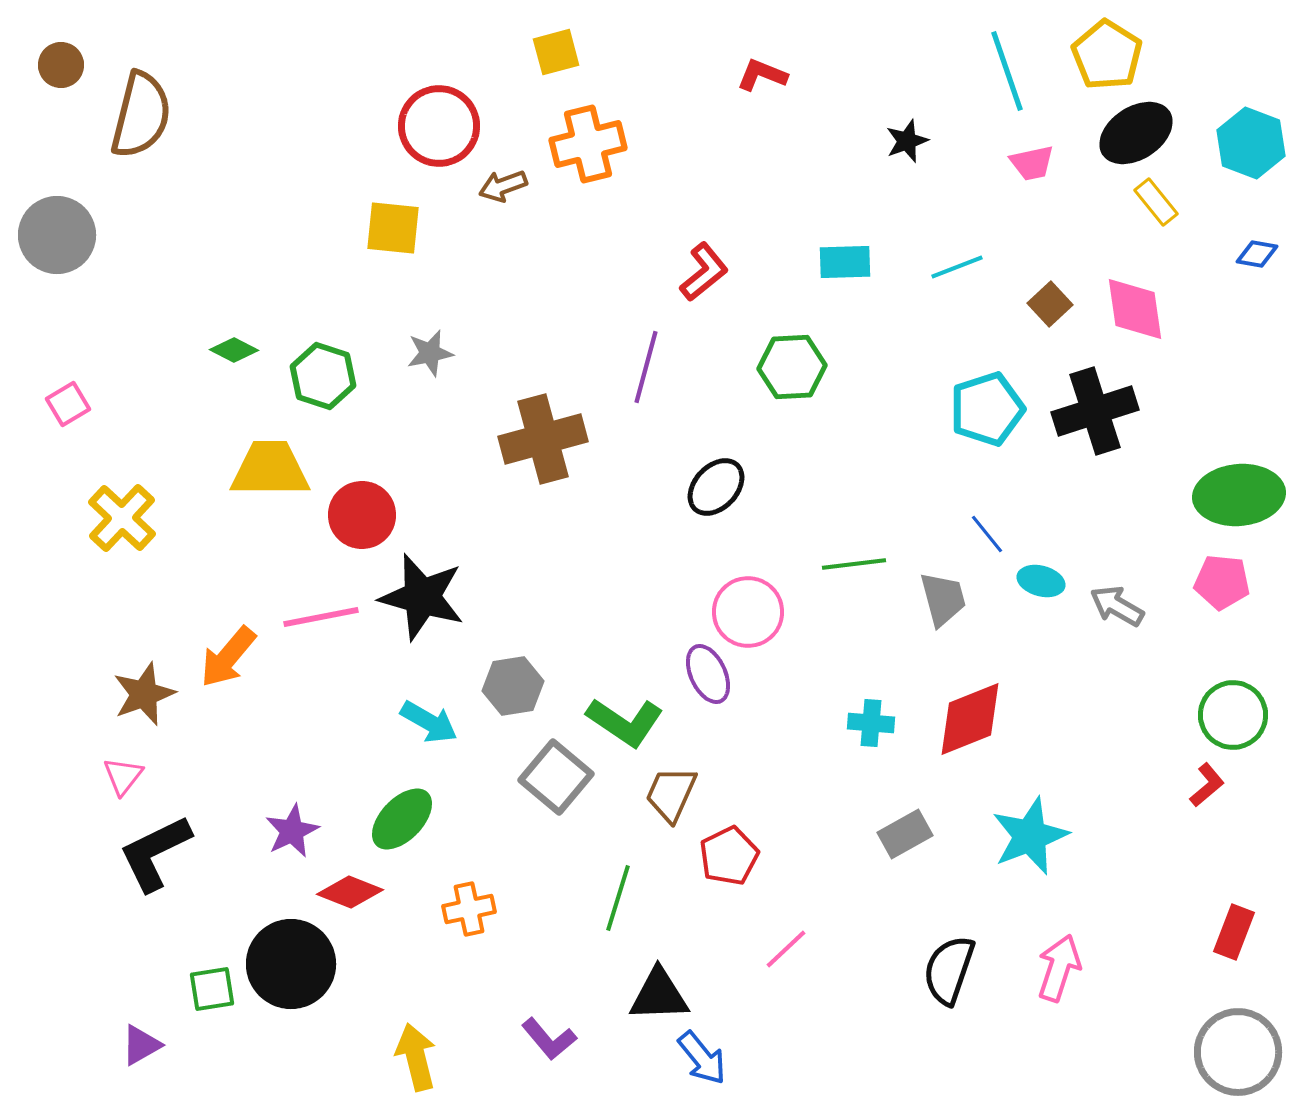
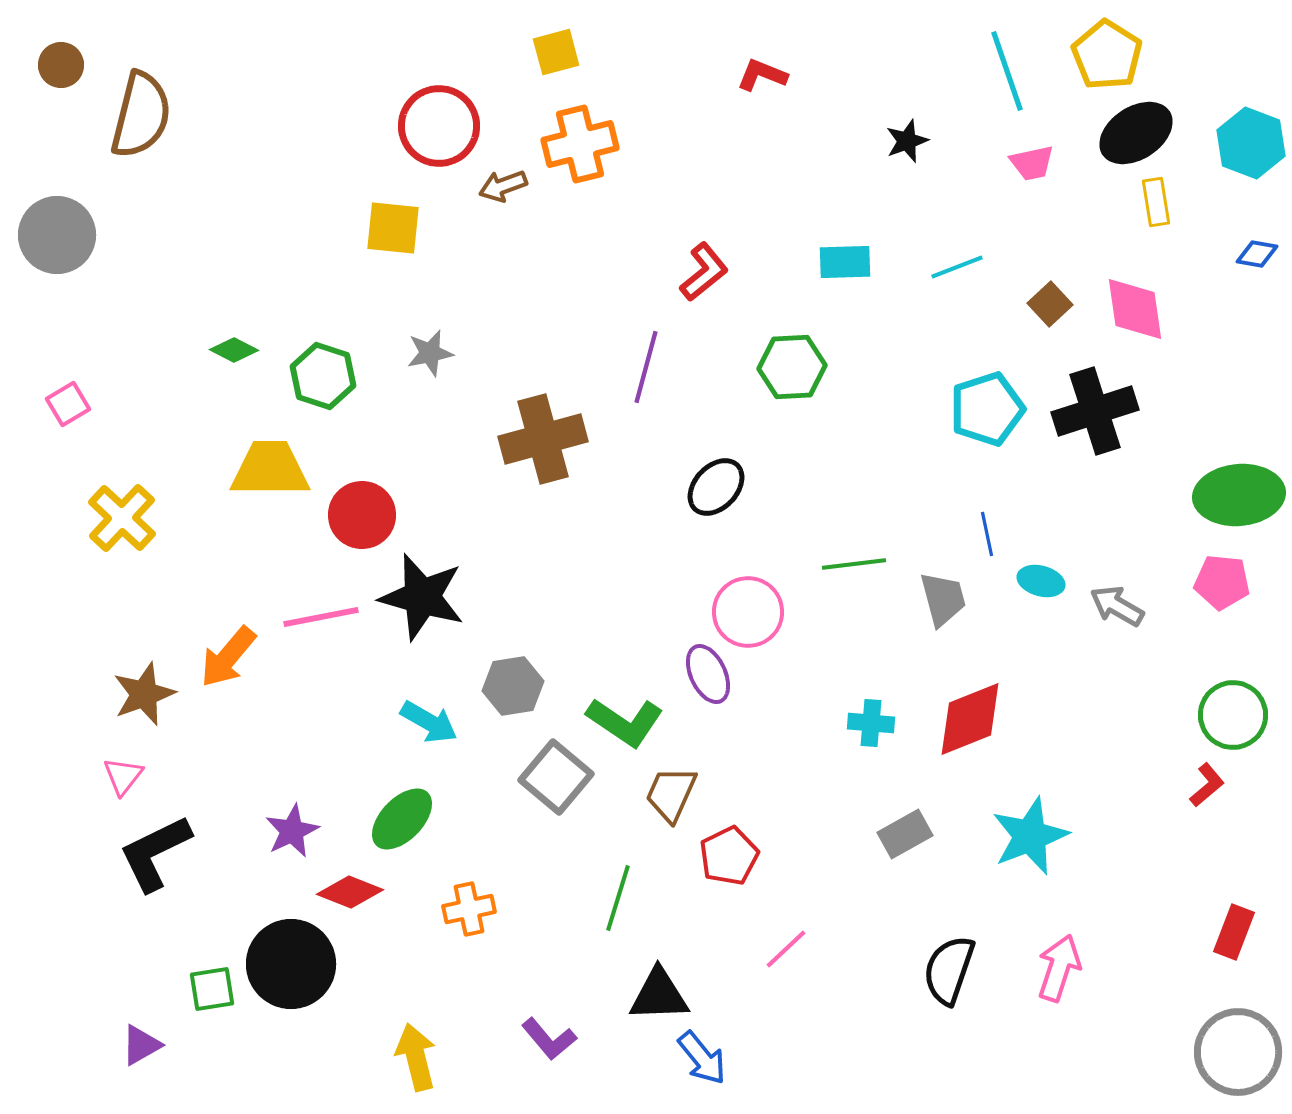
orange cross at (588, 144): moved 8 px left
yellow rectangle at (1156, 202): rotated 30 degrees clockwise
blue line at (987, 534): rotated 27 degrees clockwise
